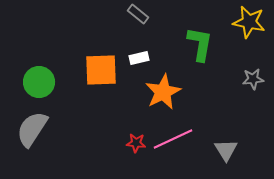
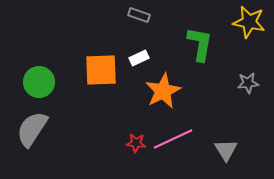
gray rectangle: moved 1 px right, 1 px down; rotated 20 degrees counterclockwise
white rectangle: rotated 12 degrees counterclockwise
gray star: moved 5 px left, 4 px down
orange star: moved 1 px up
